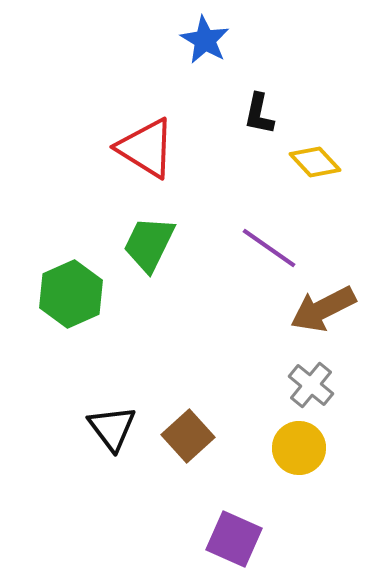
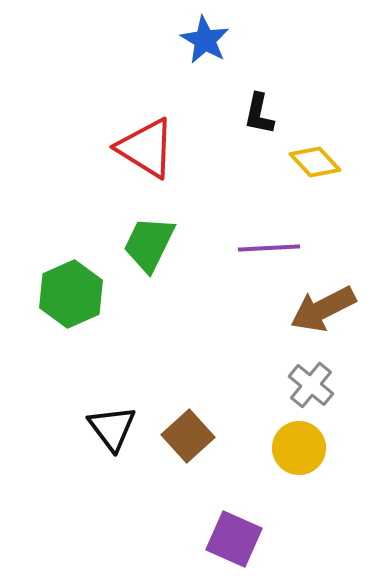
purple line: rotated 38 degrees counterclockwise
